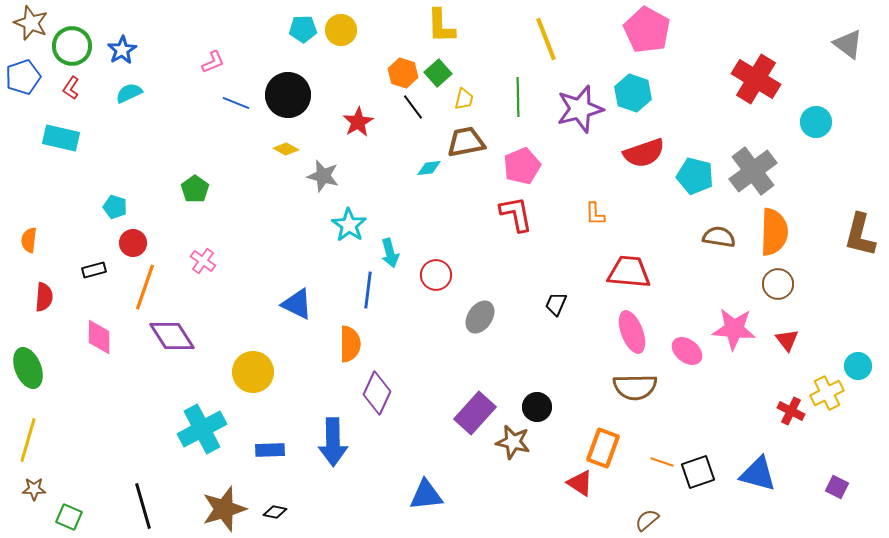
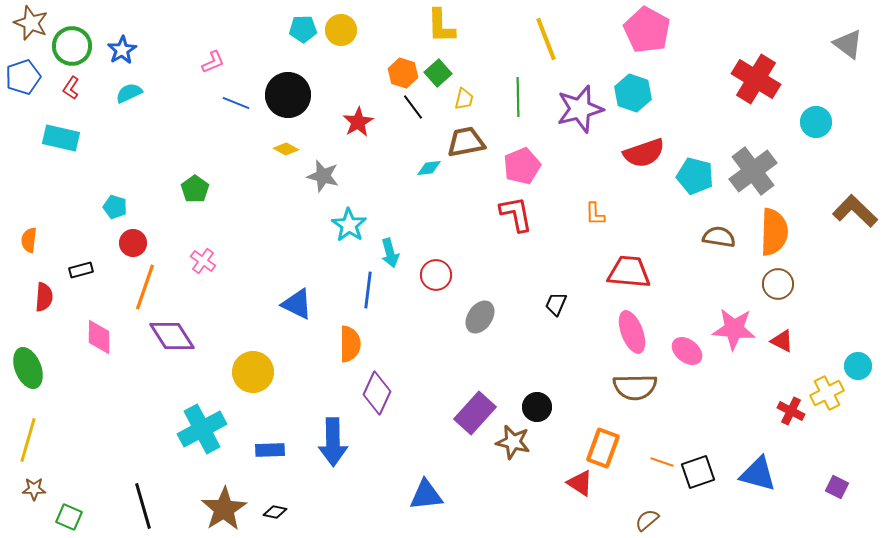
brown L-shape at (860, 235): moved 5 px left, 24 px up; rotated 120 degrees clockwise
black rectangle at (94, 270): moved 13 px left
red triangle at (787, 340): moved 5 px left, 1 px down; rotated 25 degrees counterclockwise
brown star at (224, 509): rotated 15 degrees counterclockwise
